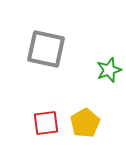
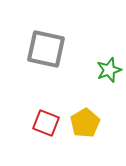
red square: rotated 28 degrees clockwise
